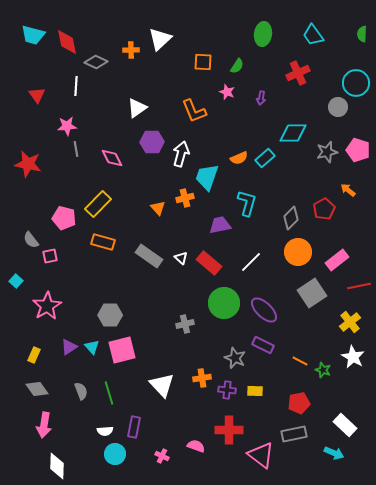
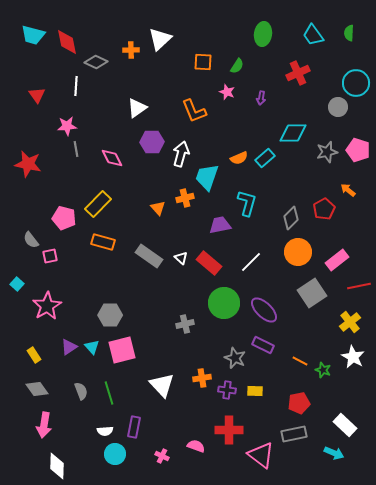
green semicircle at (362, 34): moved 13 px left, 1 px up
cyan square at (16, 281): moved 1 px right, 3 px down
yellow rectangle at (34, 355): rotated 56 degrees counterclockwise
